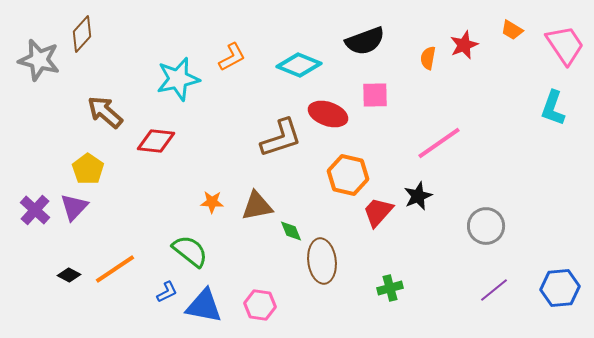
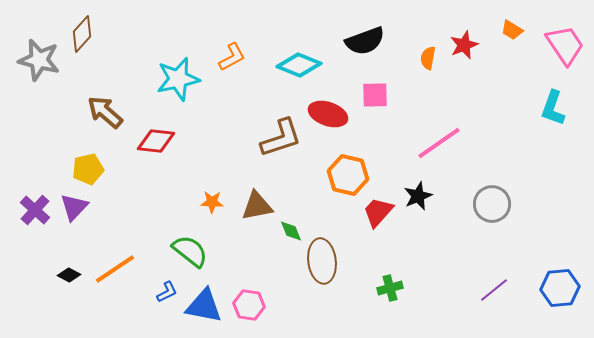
yellow pentagon: rotated 24 degrees clockwise
gray circle: moved 6 px right, 22 px up
pink hexagon: moved 11 px left
